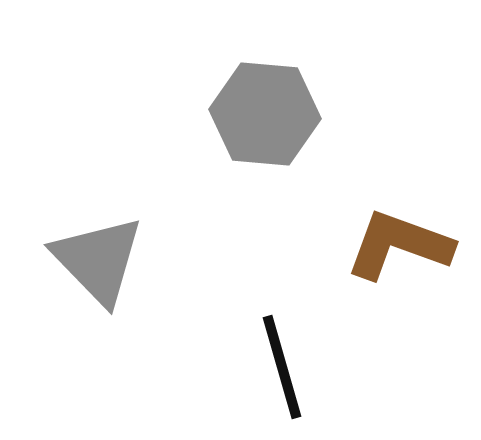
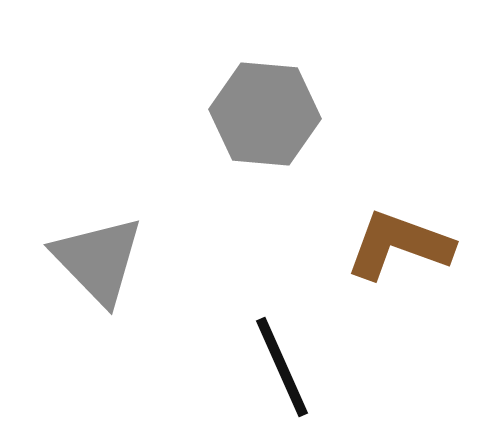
black line: rotated 8 degrees counterclockwise
